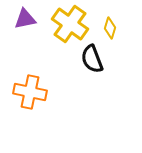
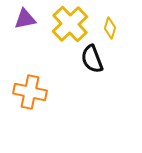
yellow cross: rotated 12 degrees clockwise
